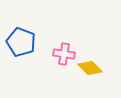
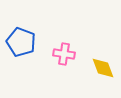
yellow diamond: moved 13 px right; rotated 25 degrees clockwise
